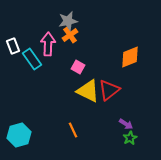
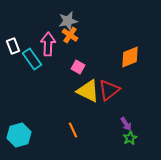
orange cross: rotated 21 degrees counterclockwise
purple arrow: rotated 24 degrees clockwise
